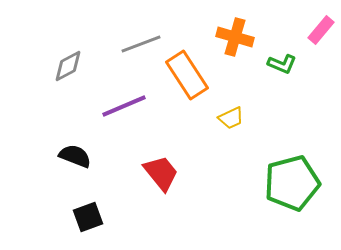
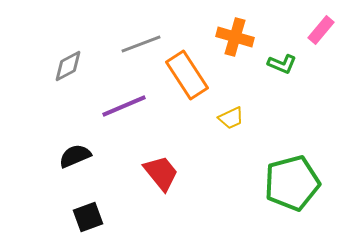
black semicircle: rotated 44 degrees counterclockwise
